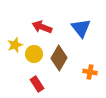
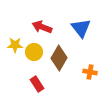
yellow star: rotated 21 degrees clockwise
yellow circle: moved 2 px up
